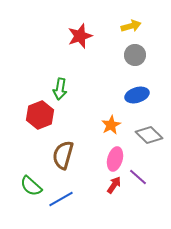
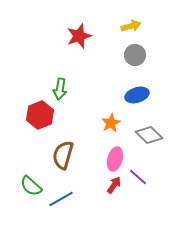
red star: moved 1 px left
orange star: moved 2 px up
